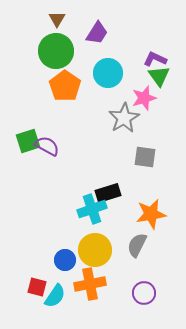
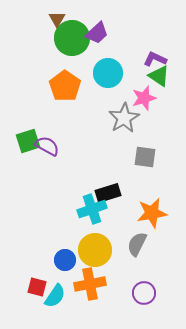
purple trapezoid: rotated 15 degrees clockwise
green circle: moved 16 px right, 13 px up
green triangle: rotated 20 degrees counterclockwise
orange star: moved 1 px right, 1 px up
gray semicircle: moved 1 px up
